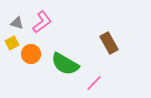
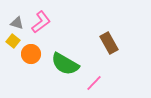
pink L-shape: moved 1 px left
yellow square: moved 1 px right, 2 px up; rotated 24 degrees counterclockwise
